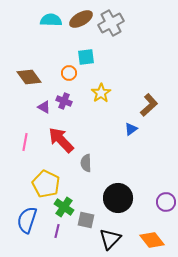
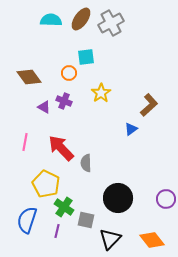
brown ellipse: rotated 25 degrees counterclockwise
red arrow: moved 8 px down
purple circle: moved 3 px up
